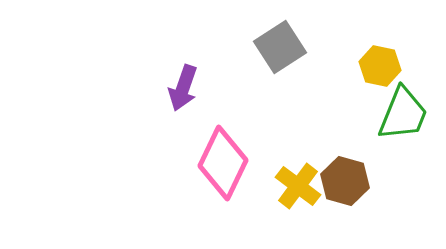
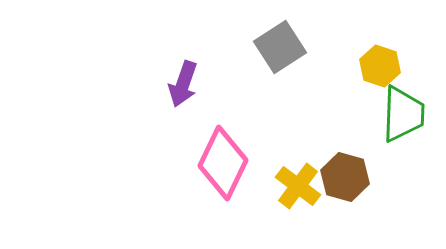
yellow hexagon: rotated 6 degrees clockwise
purple arrow: moved 4 px up
green trapezoid: rotated 20 degrees counterclockwise
brown hexagon: moved 4 px up
